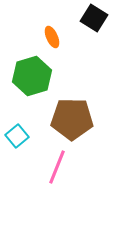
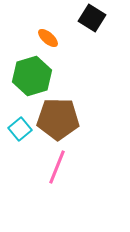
black square: moved 2 px left
orange ellipse: moved 4 px left, 1 px down; rotated 25 degrees counterclockwise
brown pentagon: moved 14 px left
cyan square: moved 3 px right, 7 px up
